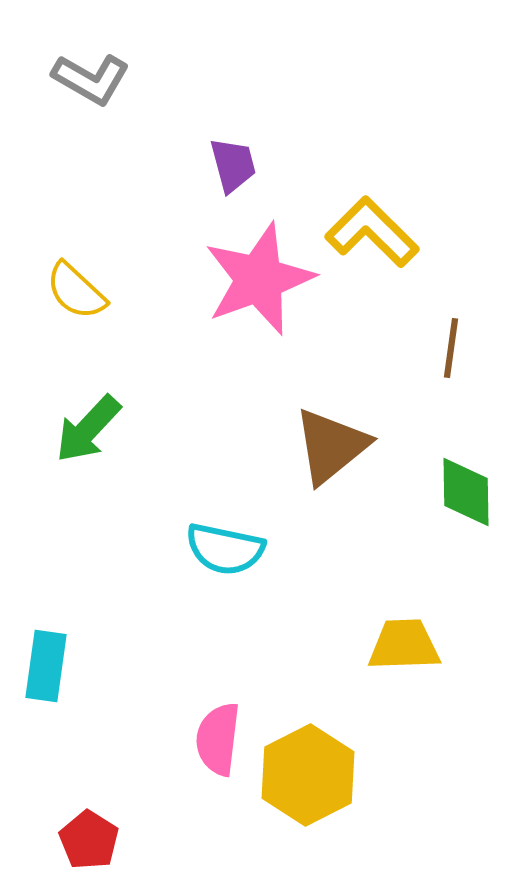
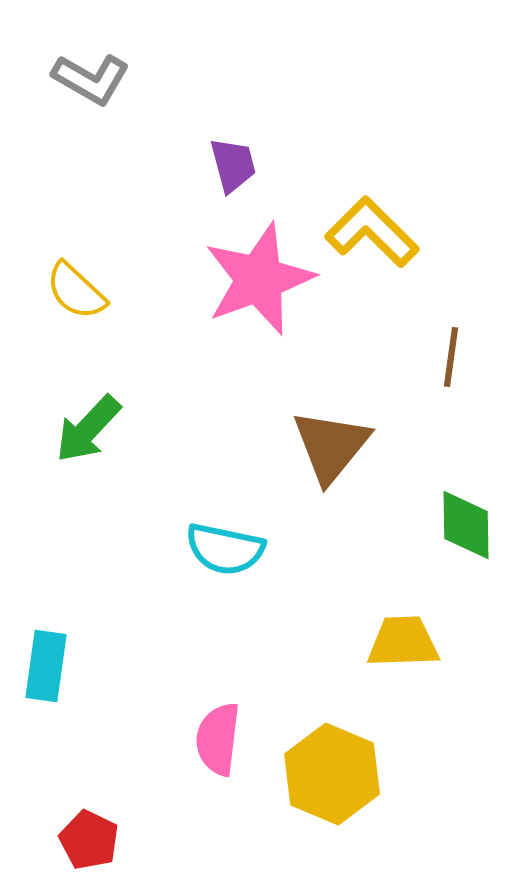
brown line: moved 9 px down
brown triangle: rotated 12 degrees counterclockwise
green diamond: moved 33 px down
yellow trapezoid: moved 1 px left, 3 px up
yellow hexagon: moved 24 px right, 1 px up; rotated 10 degrees counterclockwise
red pentagon: rotated 6 degrees counterclockwise
